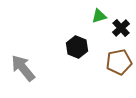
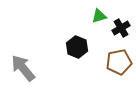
black cross: rotated 12 degrees clockwise
